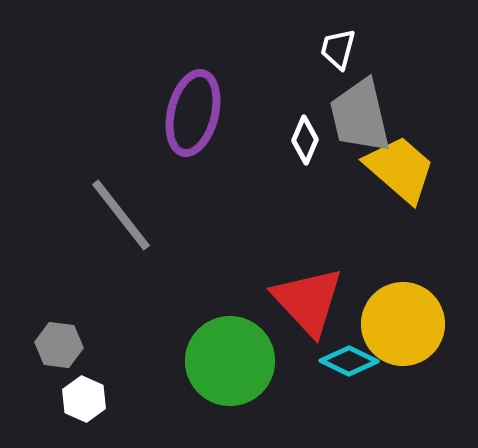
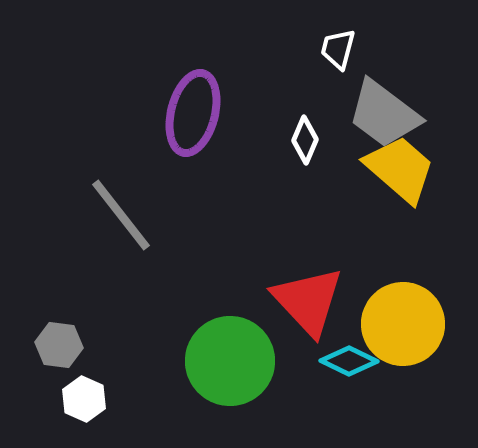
gray trapezoid: moved 24 px right, 2 px up; rotated 40 degrees counterclockwise
